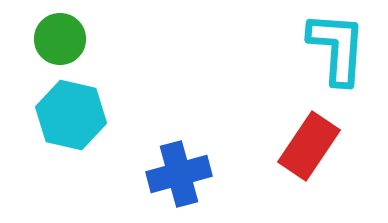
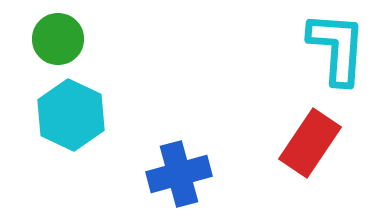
green circle: moved 2 px left
cyan hexagon: rotated 12 degrees clockwise
red rectangle: moved 1 px right, 3 px up
